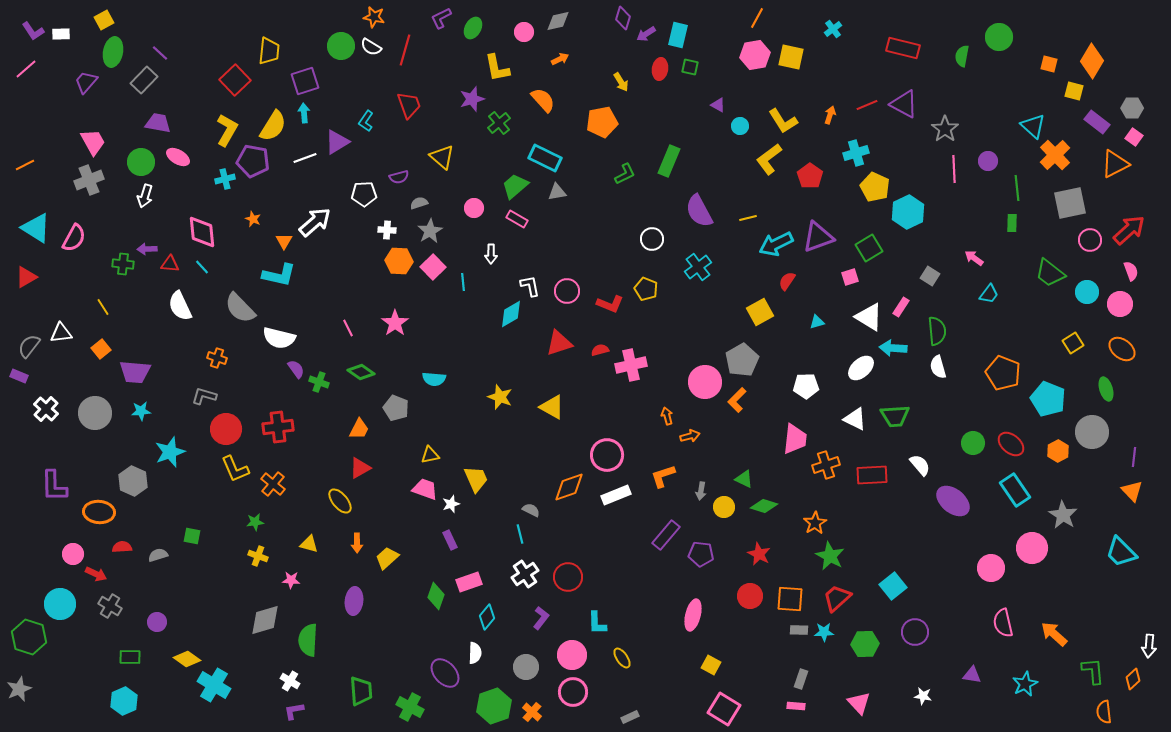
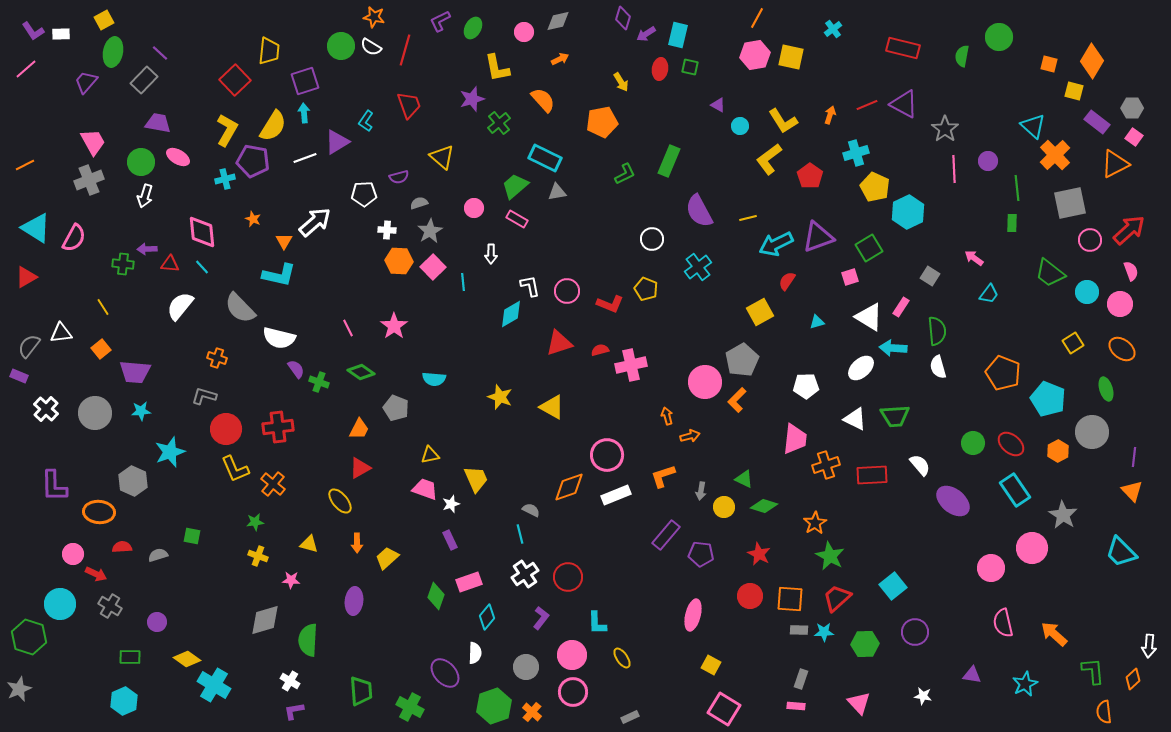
purple L-shape at (441, 18): moved 1 px left, 3 px down
white semicircle at (180, 306): rotated 64 degrees clockwise
pink star at (395, 323): moved 1 px left, 3 px down
